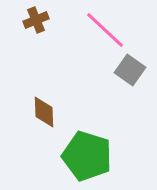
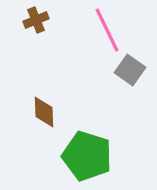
pink line: moved 2 px right; rotated 21 degrees clockwise
